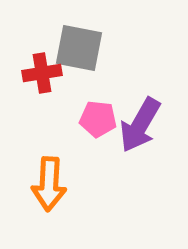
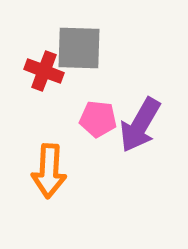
gray square: rotated 9 degrees counterclockwise
red cross: moved 2 px right, 2 px up; rotated 30 degrees clockwise
orange arrow: moved 13 px up
